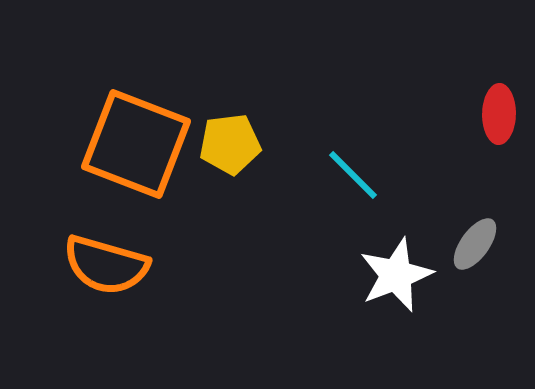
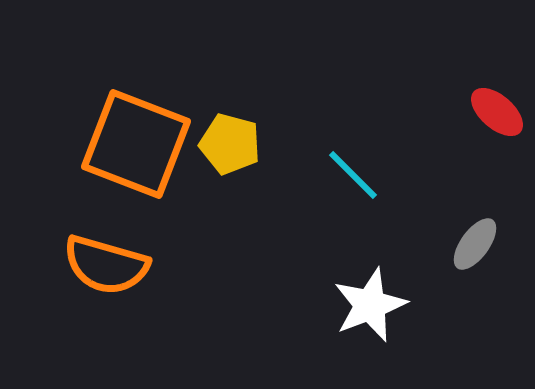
red ellipse: moved 2 px left, 2 px up; rotated 50 degrees counterclockwise
yellow pentagon: rotated 22 degrees clockwise
white star: moved 26 px left, 30 px down
